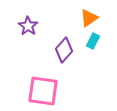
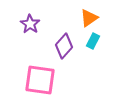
purple star: moved 2 px right, 2 px up
purple diamond: moved 4 px up
pink square: moved 3 px left, 11 px up
